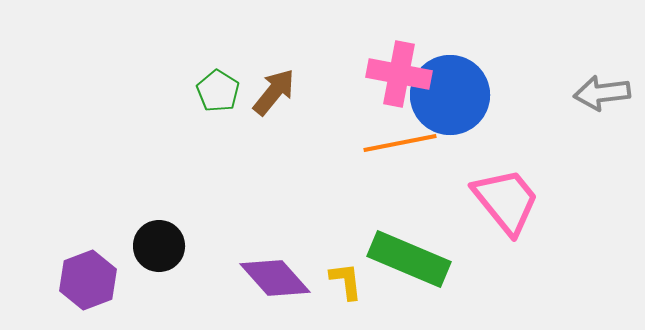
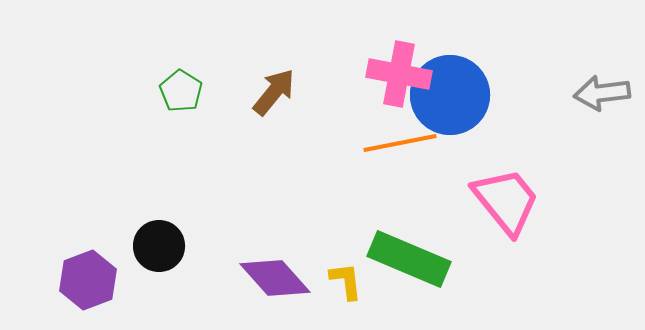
green pentagon: moved 37 px left
